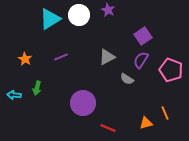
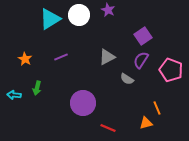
orange line: moved 8 px left, 5 px up
